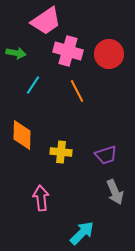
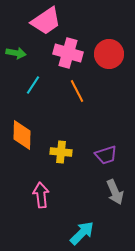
pink cross: moved 2 px down
pink arrow: moved 3 px up
